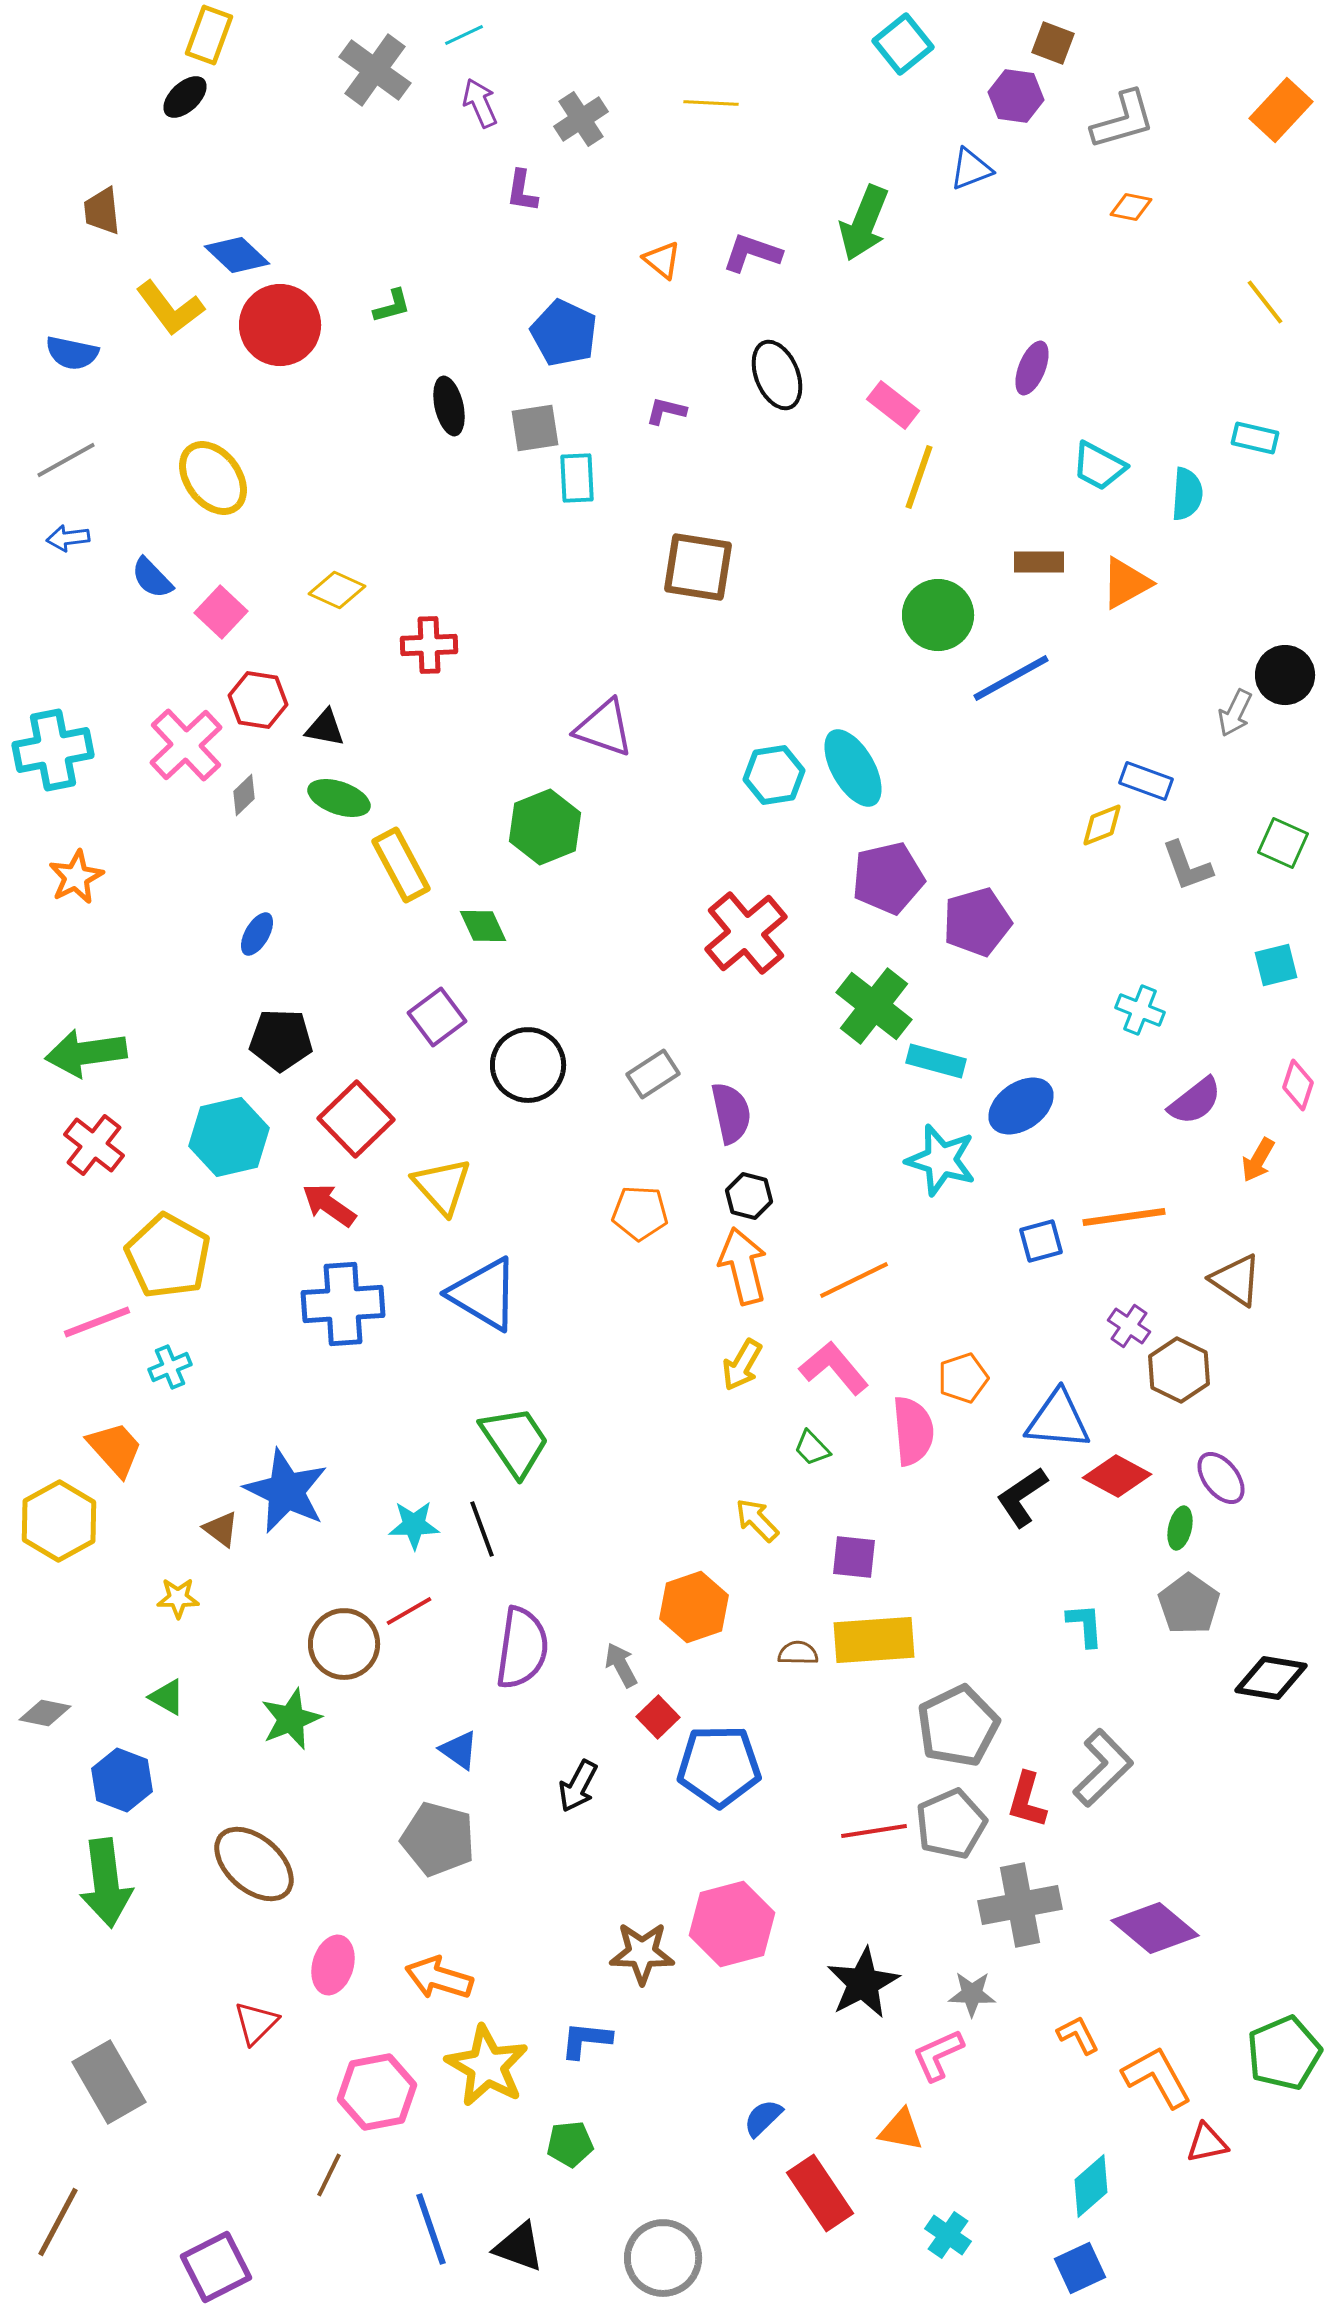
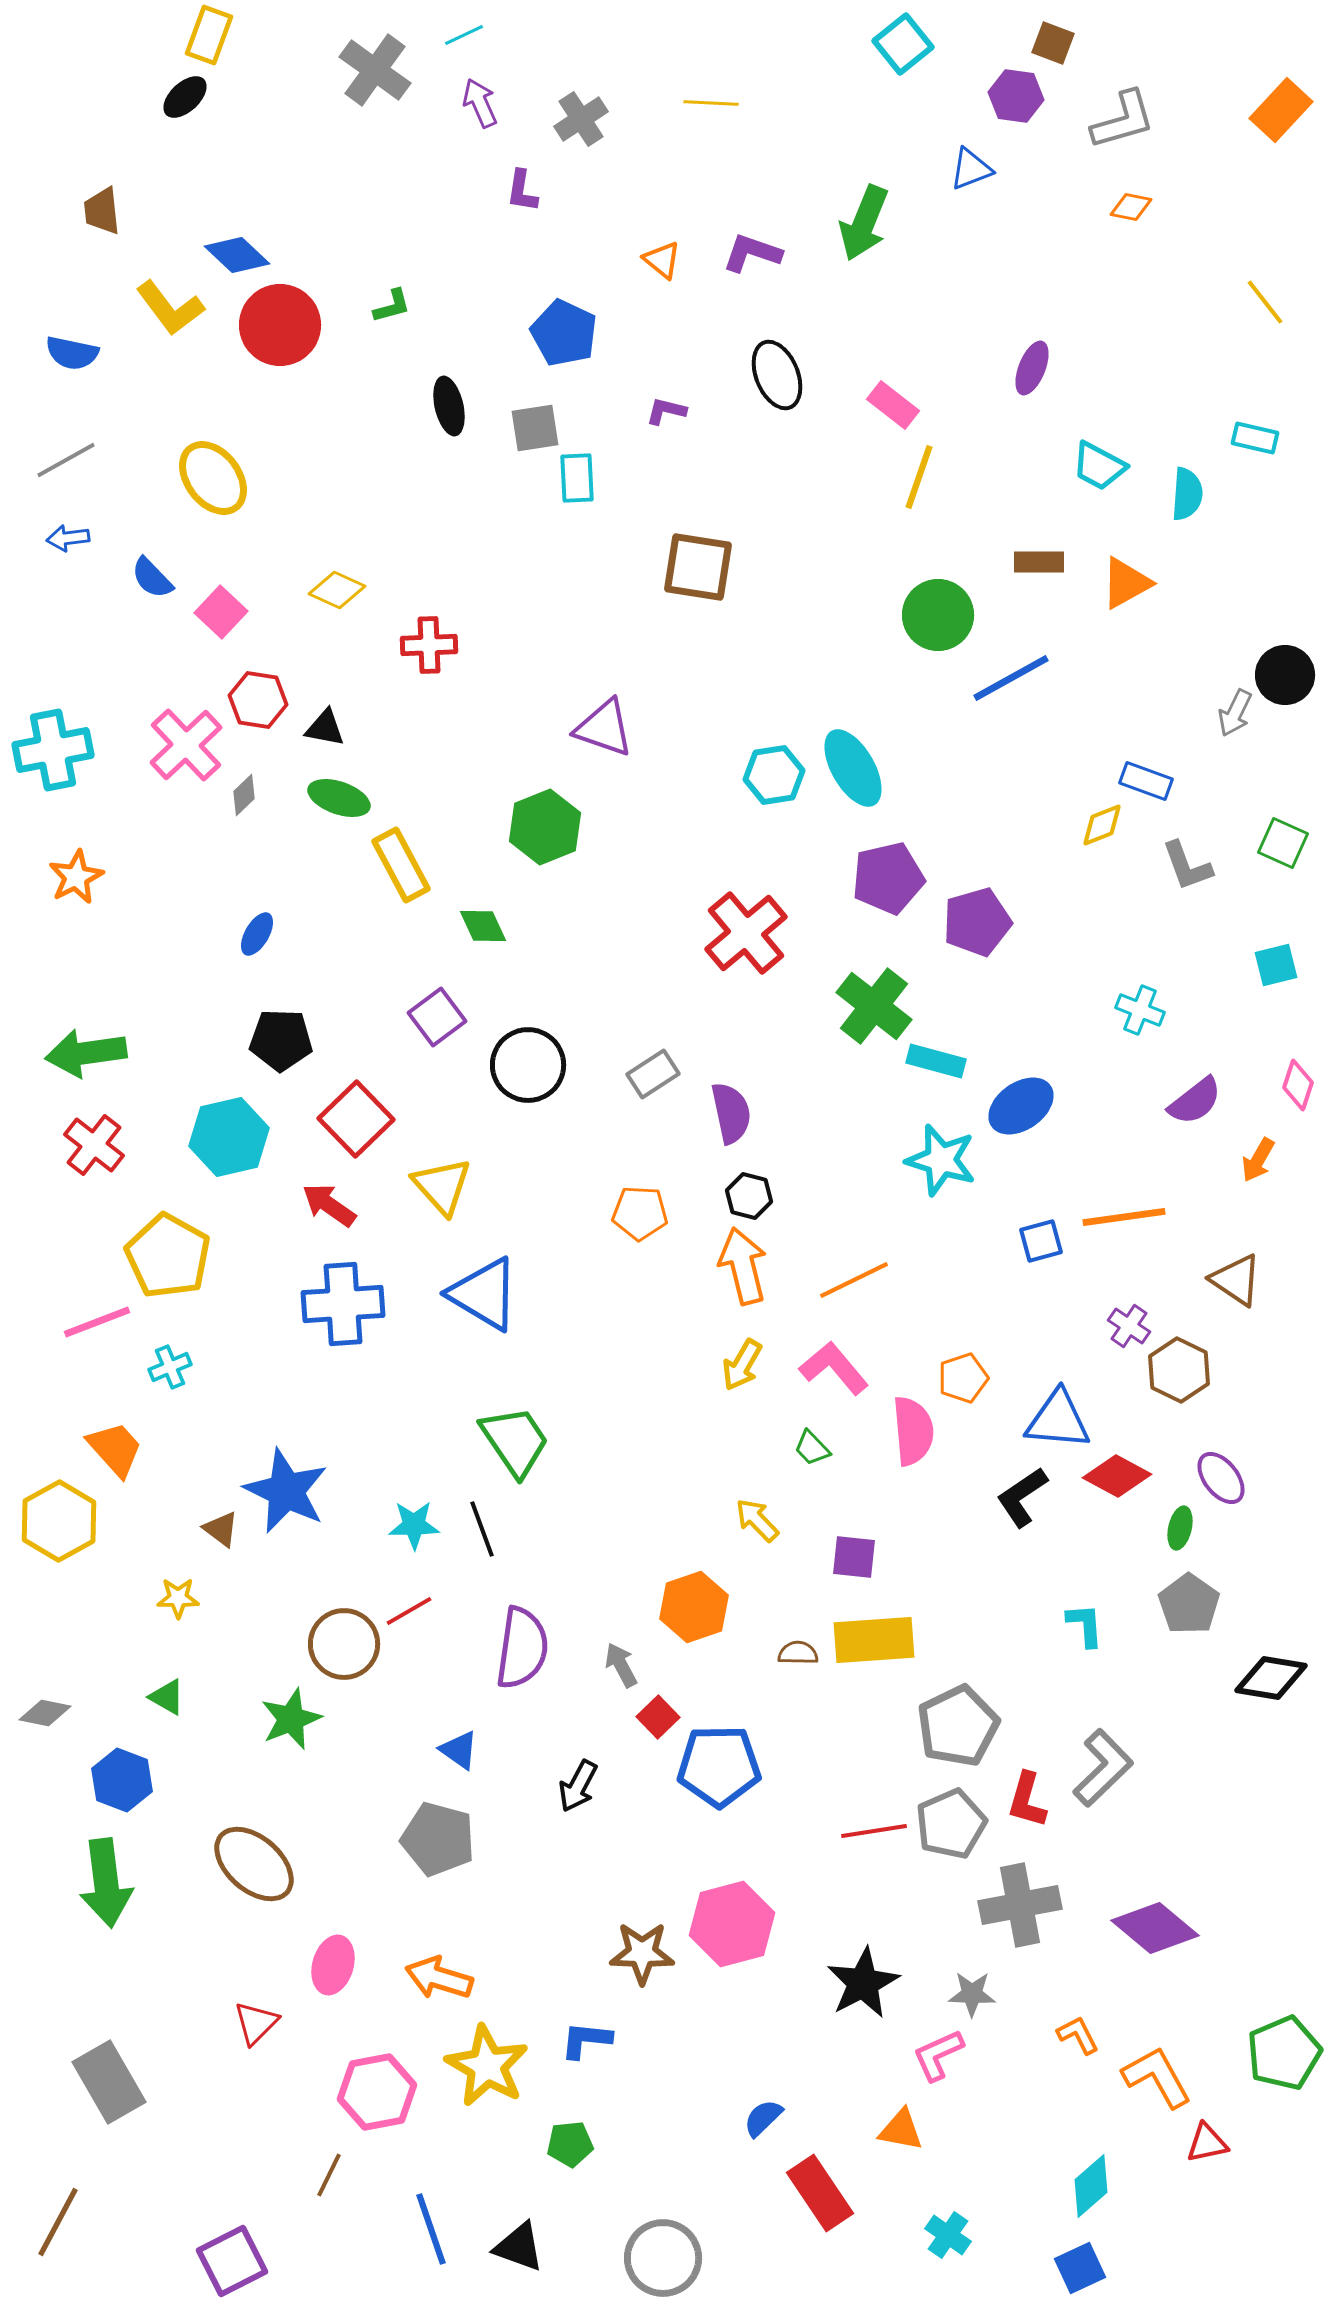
purple square at (216, 2267): moved 16 px right, 6 px up
